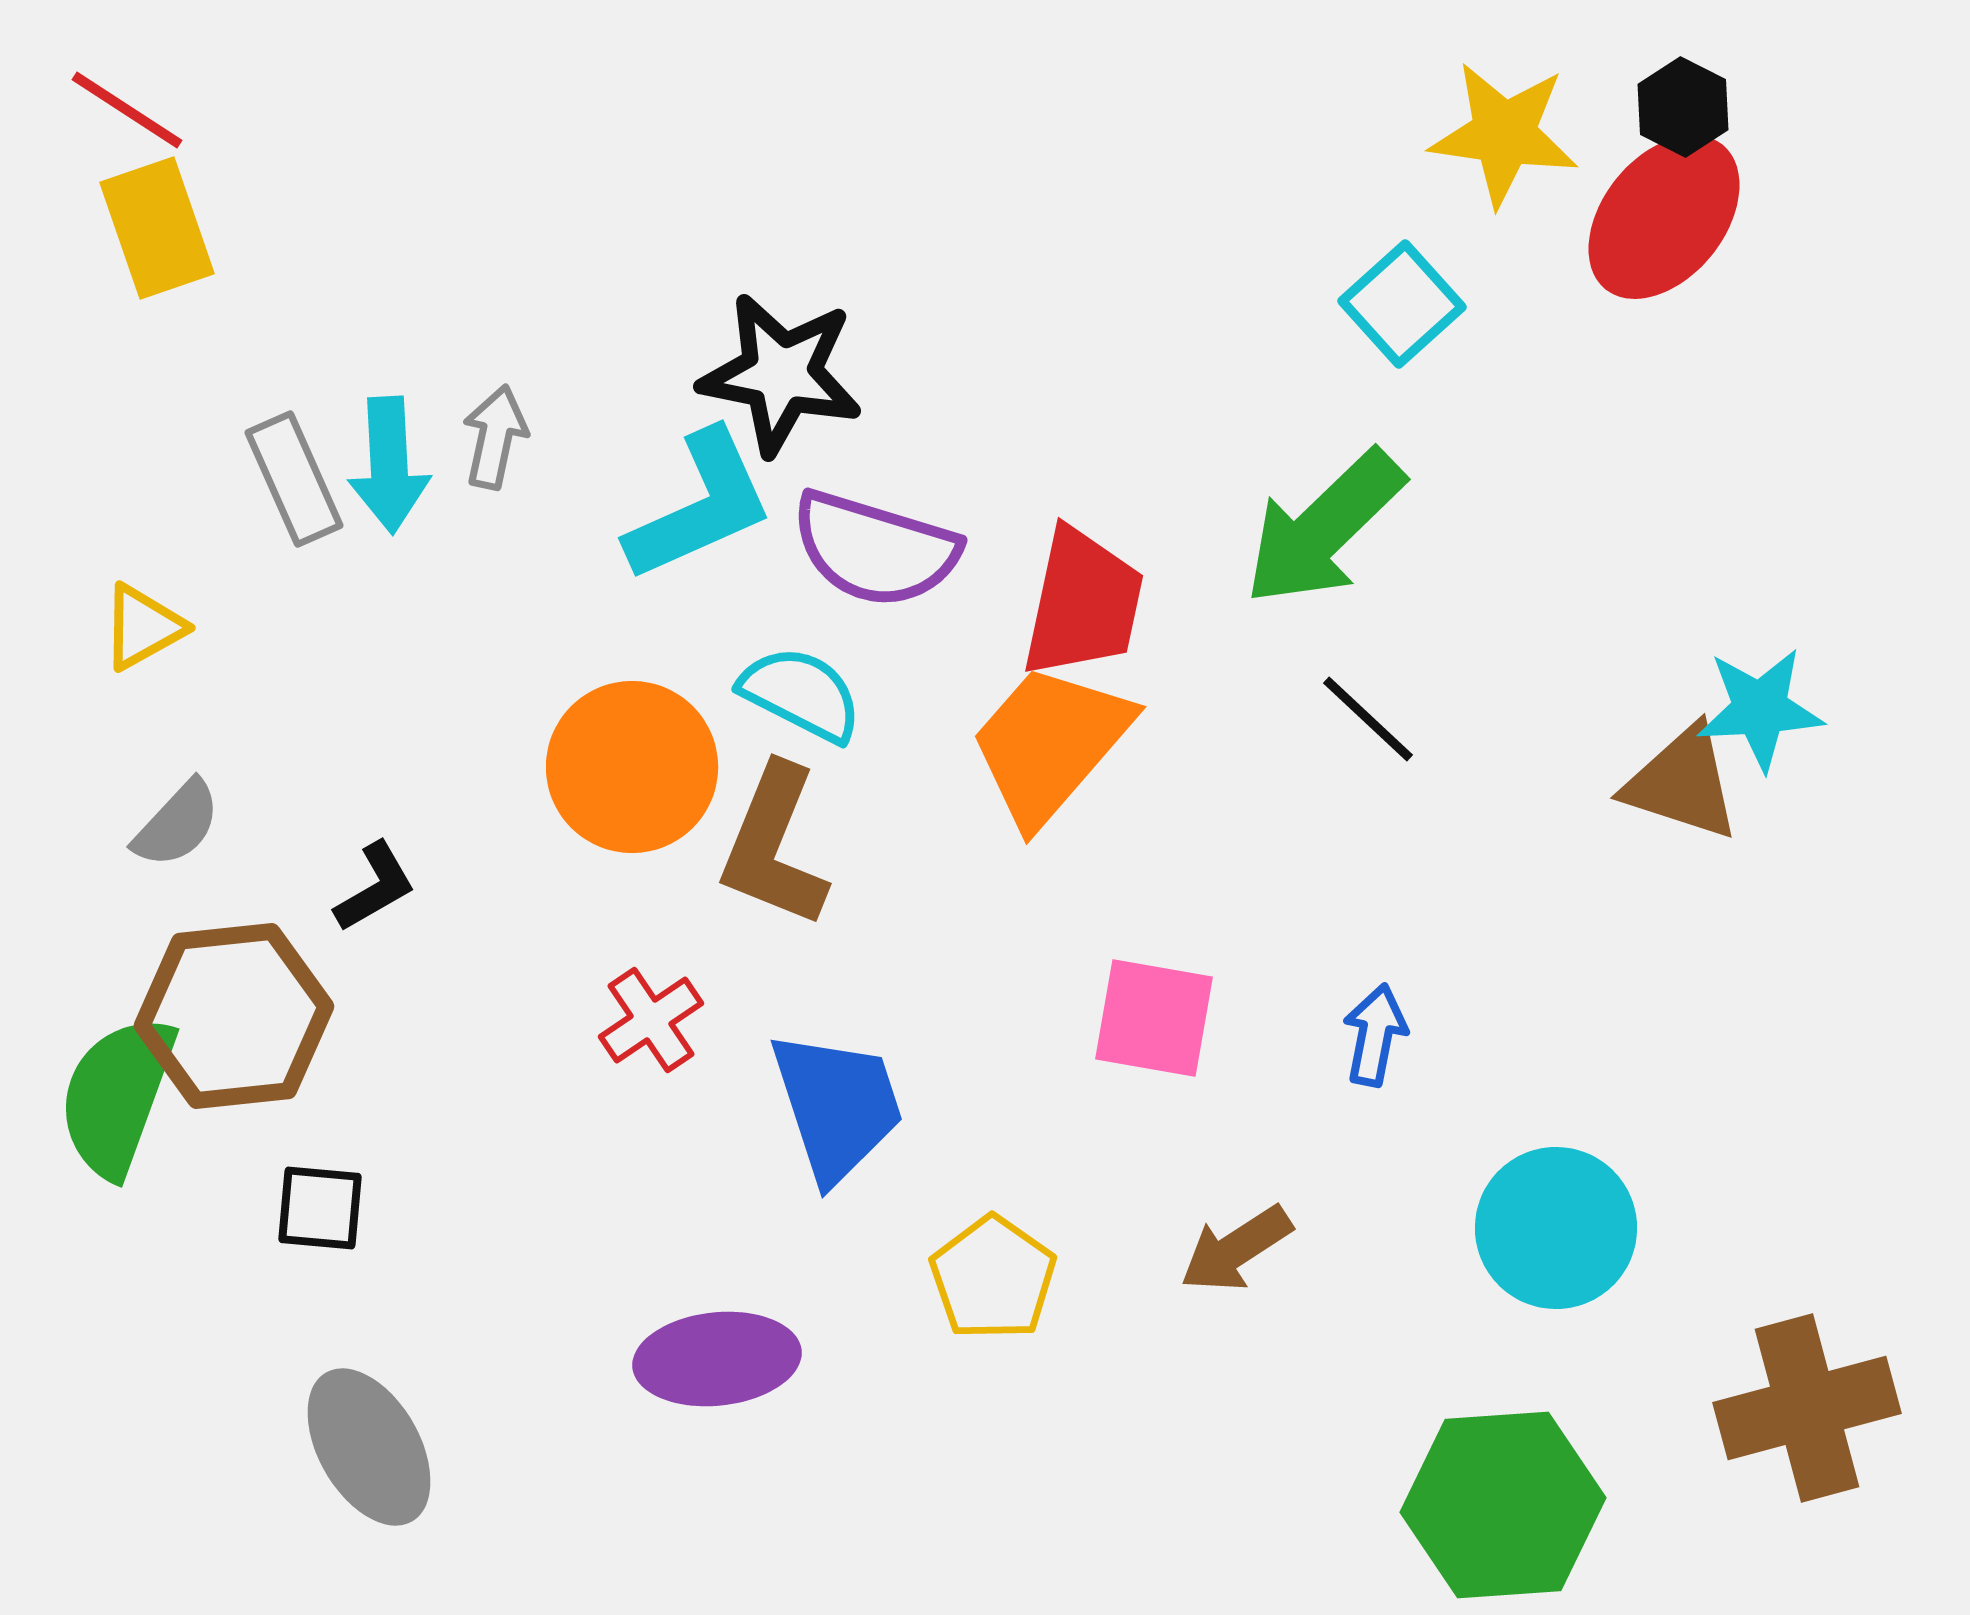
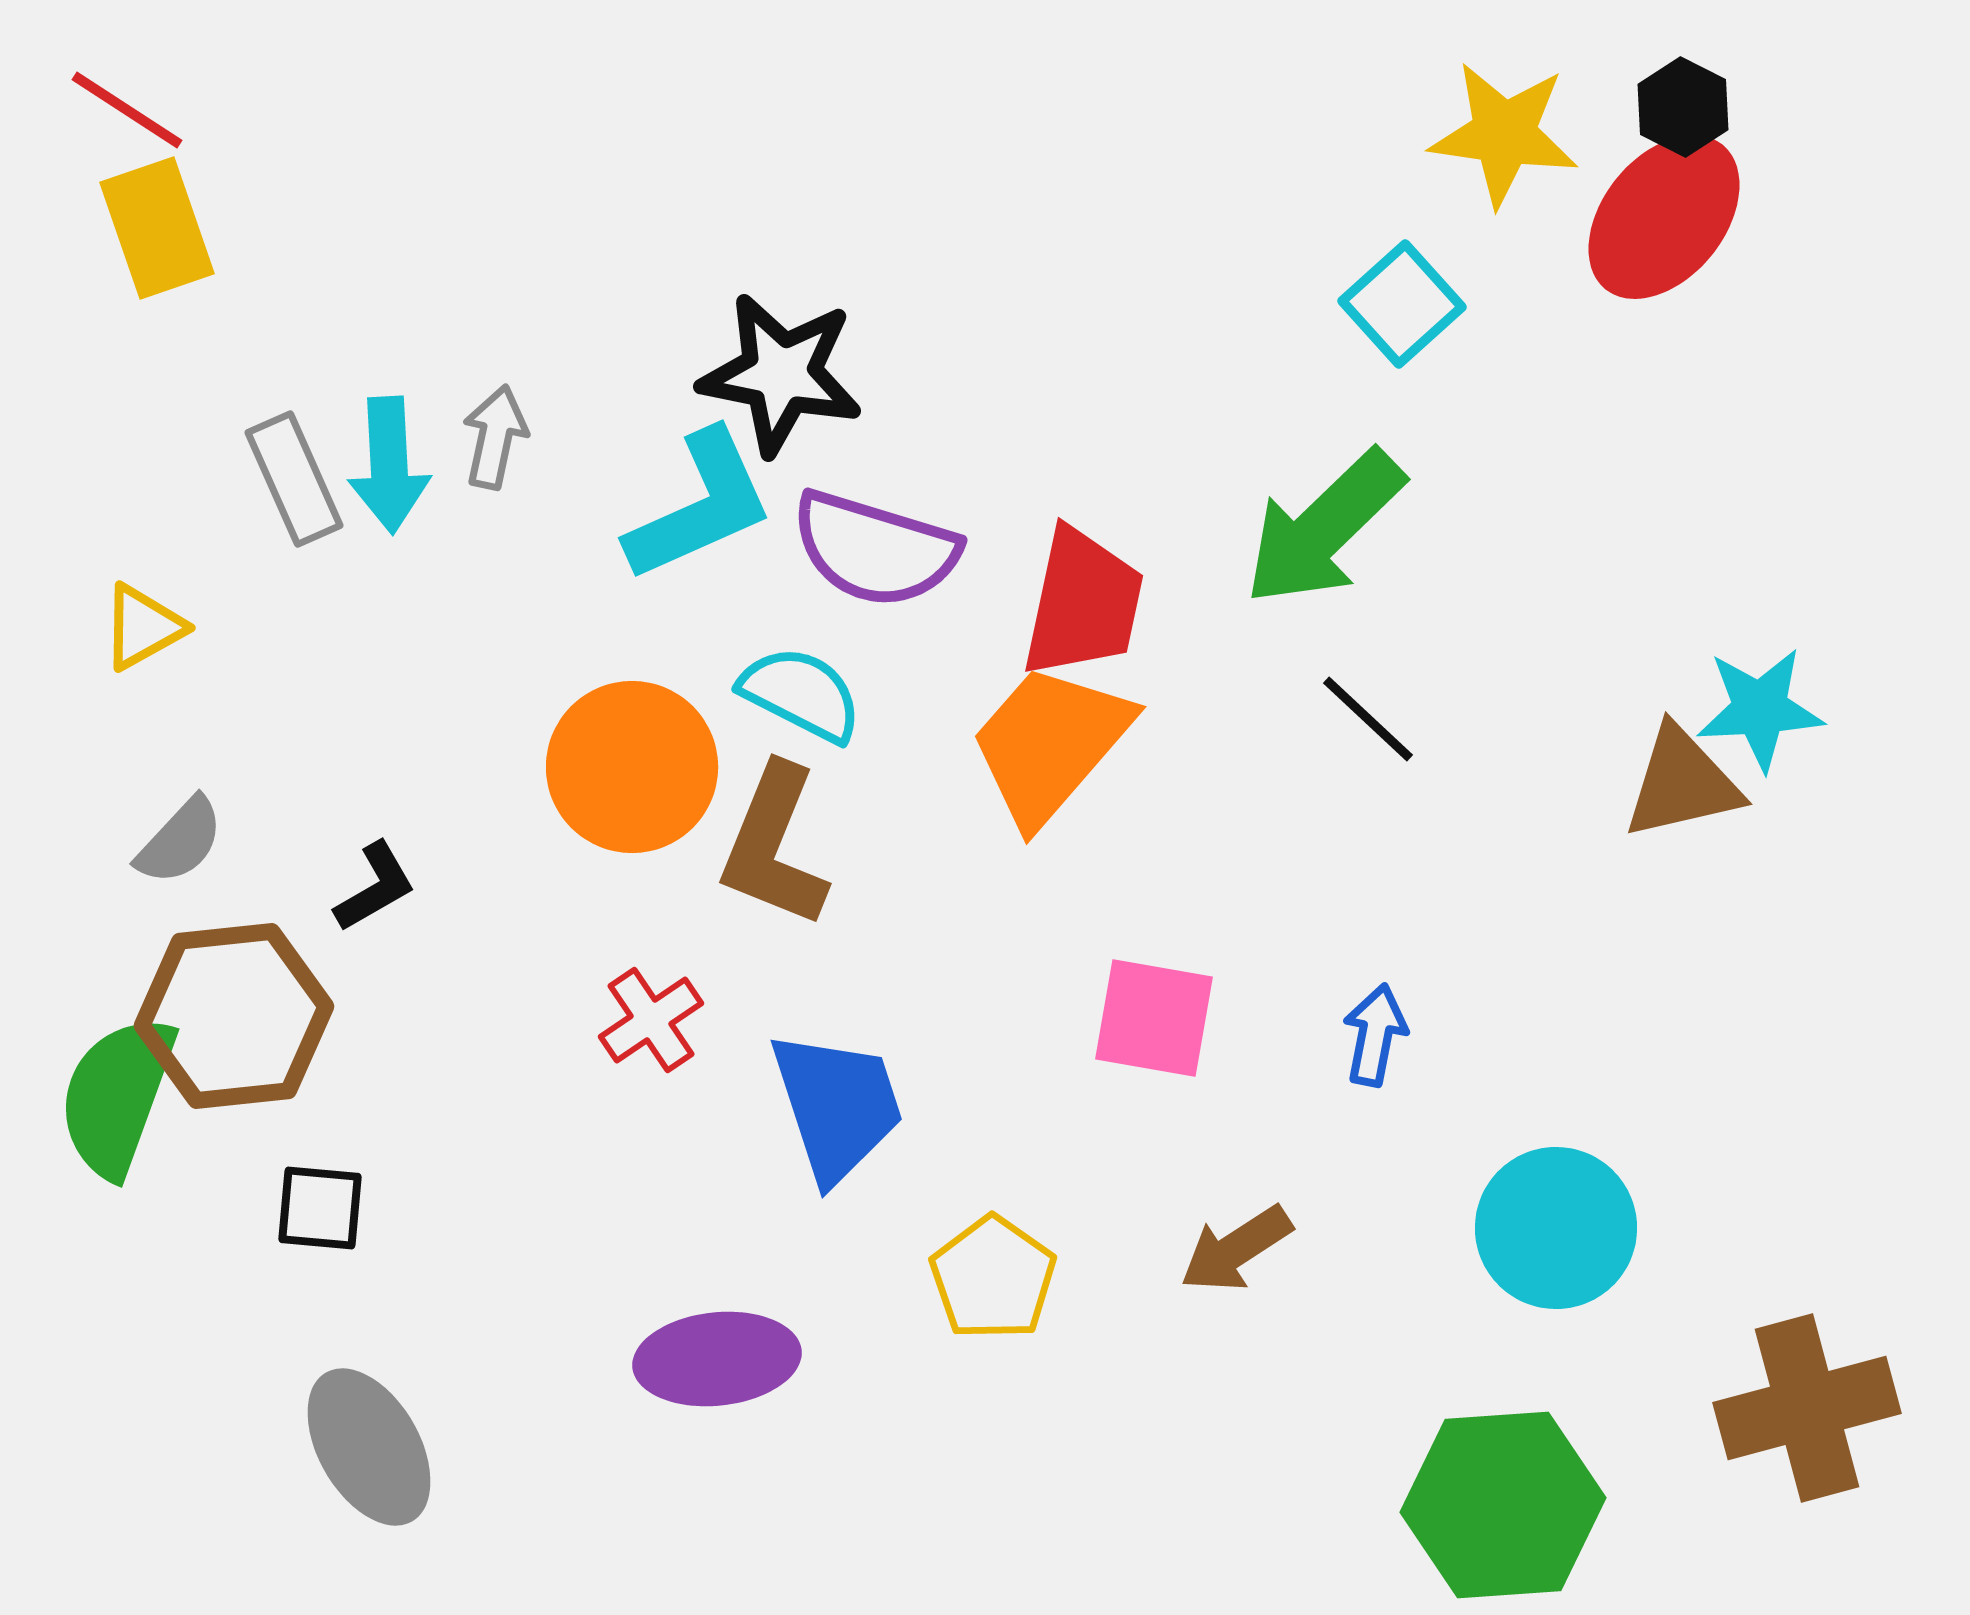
brown triangle: rotated 31 degrees counterclockwise
gray semicircle: moved 3 px right, 17 px down
